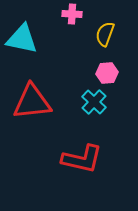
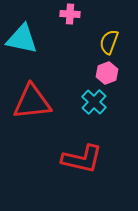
pink cross: moved 2 px left
yellow semicircle: moved 4 px right, 8 px down
pink hexagon: rotated 15 degrees counterclockwise
